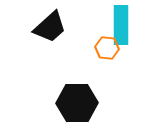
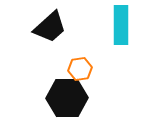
orange hexagon: moved 27 px left, 21 px down; rotated 15 degrees counterclockwise
black hexagon: moved 10 px left, 5 px up
